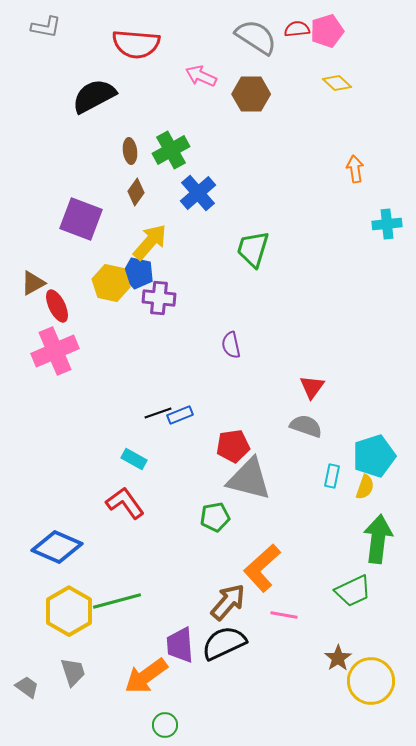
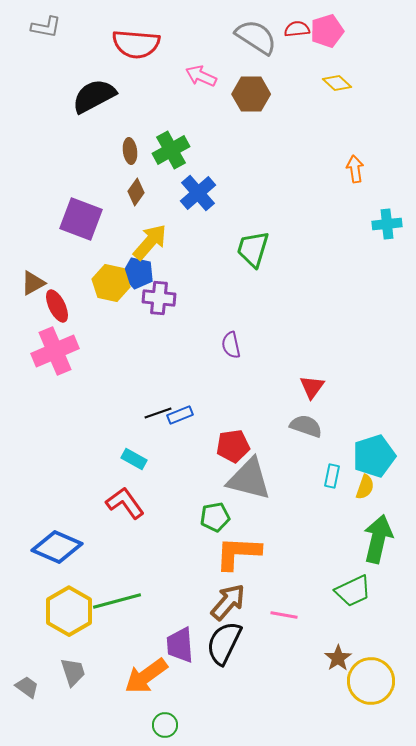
green arrow at (378, 539): rotated 6 degrees clockwise
orange L-shape at (262, 568): moved 24 px left, 15 px up; rotated 45 degrees clockwise
black semicircle at (224, 643): rotated 39 degrees counterclockwise
